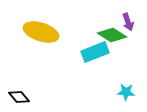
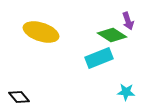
purple arrow: moved 1 px up
cyan rectangle: moved 4 px right, 6 px down
